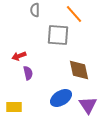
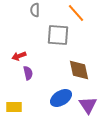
orange line: moved 2 px right, 1 px up
